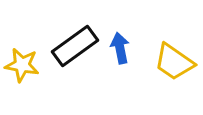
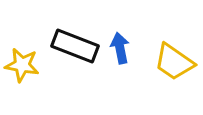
black rectangle: rotated 57 degrees clockwise
